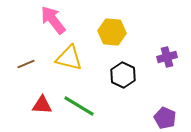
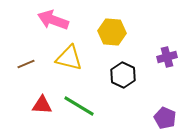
pink arrow: rotated 32 degrees counterclockwise
